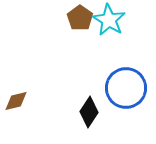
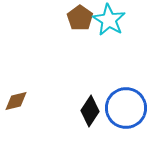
blue circle: moved 20 px down
black diamond: moved 1 px right, 1 px up
